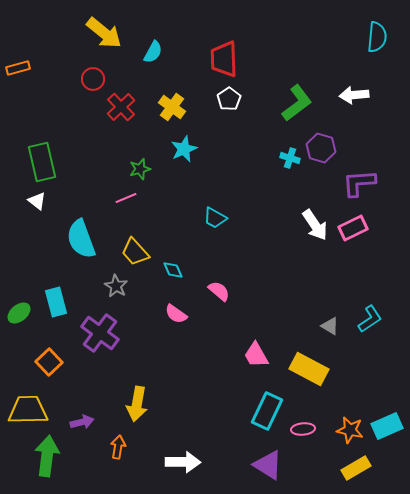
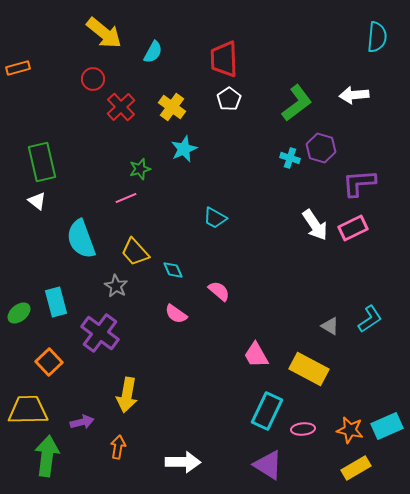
yellow arrow at (137, 404): moved 10 px left, 9 px up
